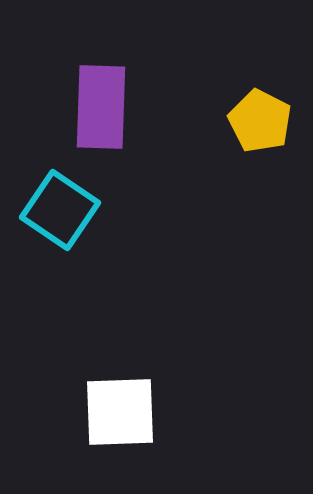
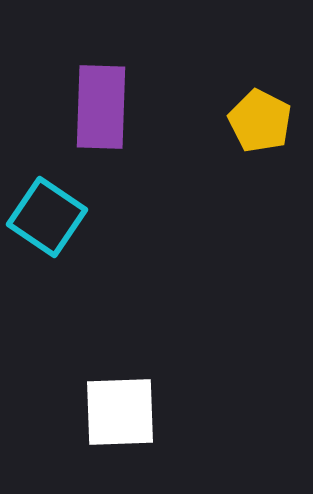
cyan square: moved 13 px left, 7 px down
